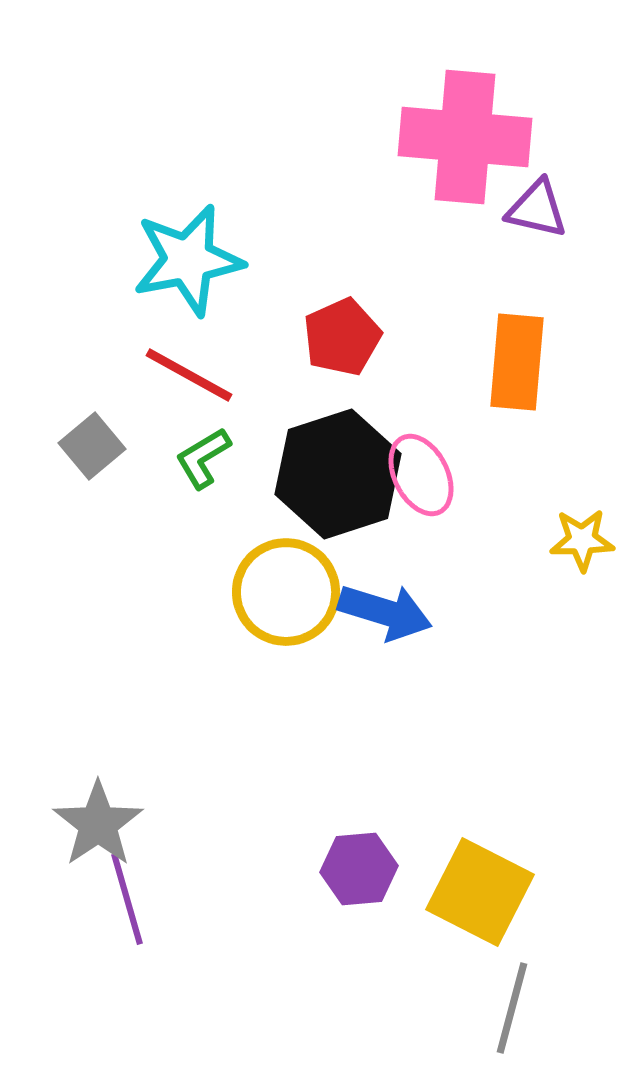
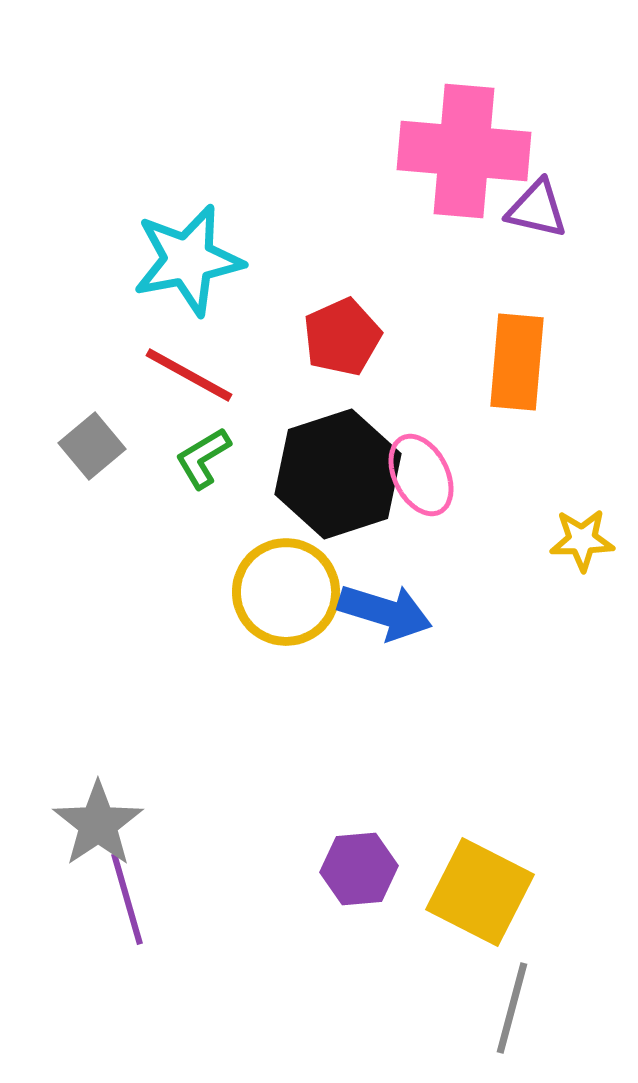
pink cross: moved 1 px left, 14 px down
